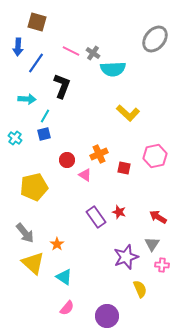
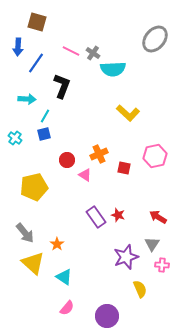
red star: moved 1 px left, 3 px down
